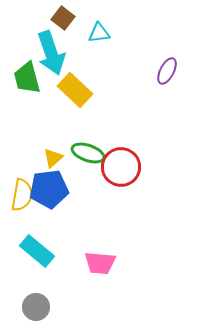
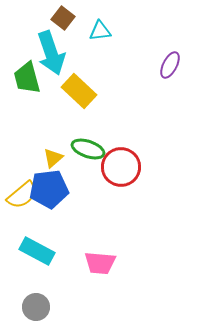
cyan triangle: moved 1 px right, 2 px up
purple ellipse: moved 3 px right, 6 px up
yellow rectangle: moved 4 px right, 1 px down
green ellipse: moved 4 px up
yellow semicircle: rotated 40 degrees clockwise
cyan rectangle: rotated 12 degrees counterclockwise
